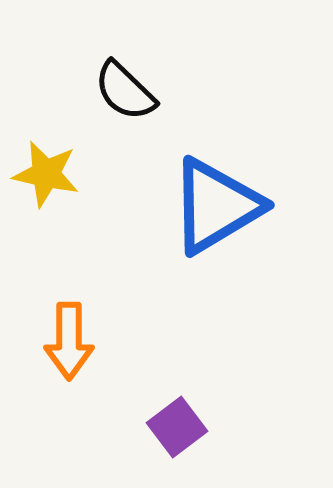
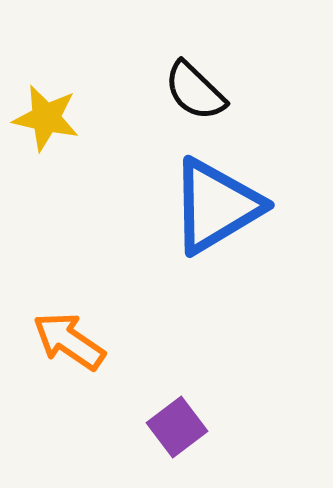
black semicircle: moved 70 px right
yellow star: moved 56 px up
orange arrow: rotated 124 degrees clockwise
